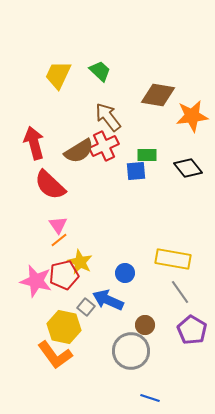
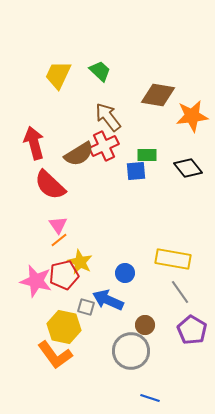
brown semicircle: moved 3 px down
gray square: rotated 24 degrees counterclockwise
